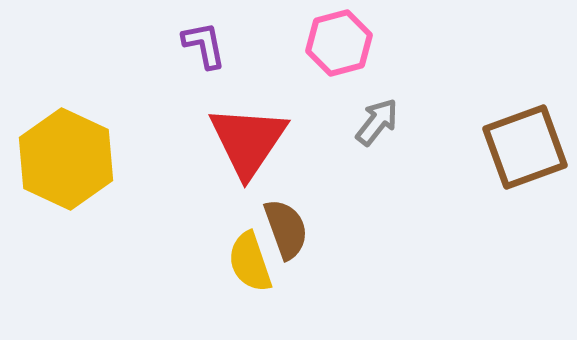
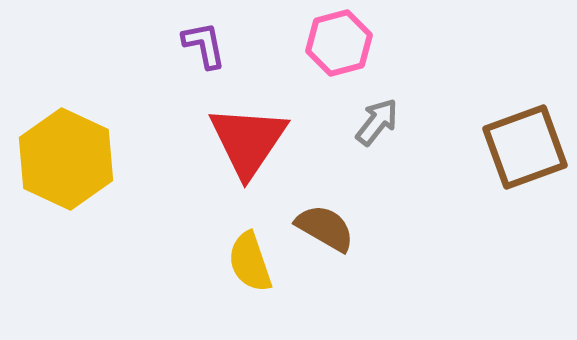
brown semicircle: moved 39 px right, 1 px up; rotated 40 degrees counterclockwise
